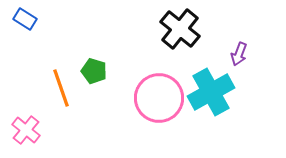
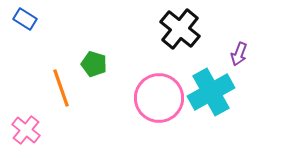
green pentagon: moved 7 px up
